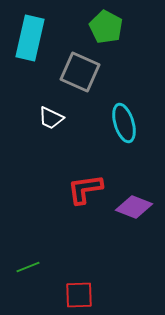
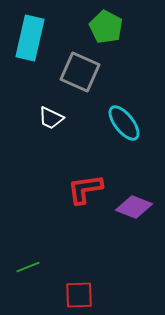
cyan ellipse: rotated 21 degrees counterclockwise
